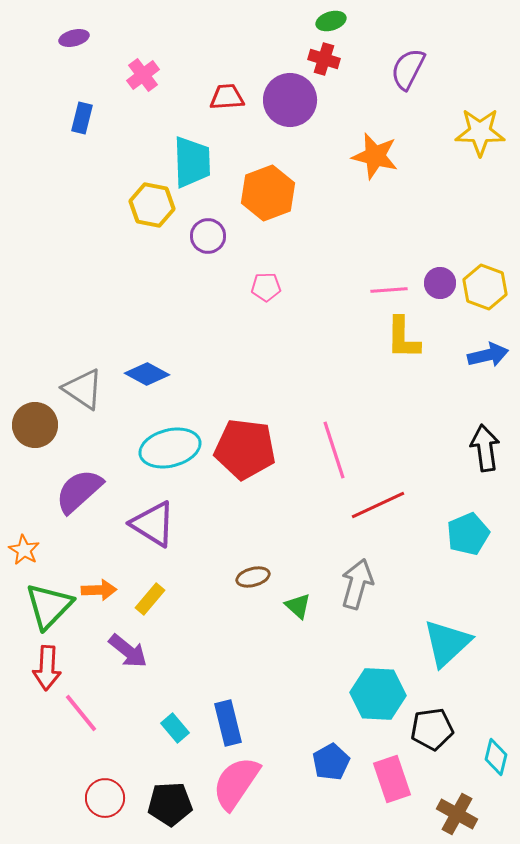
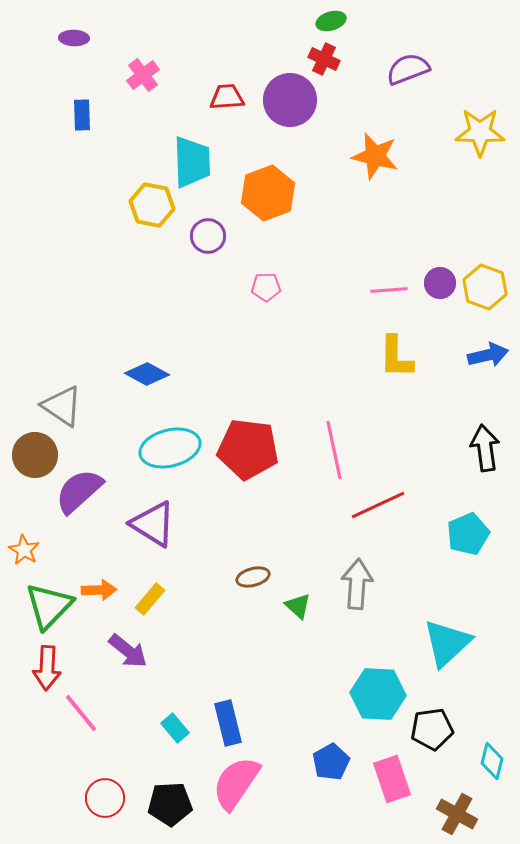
purple ellipse at (74, 38): rotated 16 degrees clockwise
red cross at (324, 59): rotated 8 degrees clockwise
purple semicircle at (408, 69): rotated 42 degrees clockwise
blue rectangle at (82, 118): moved 3 px up; rotated 16 degrees counterclockwise
yellow L-shape at (403, 338): moved 7 px left, 19 px down
gray triangle at (83, 389): moved 21 px left, 17 px down
brown circle at (35, 425): moved 30 px down
red pentagon at (245, 449): moved 3 px right
pink line at (334, 450): rotated 6 degrees clockwise
gray arrow at (357, 584): rotated 12 degrees counterclockwise
cyan diamond at (496, 757): moved 4 px left, 4 px down
